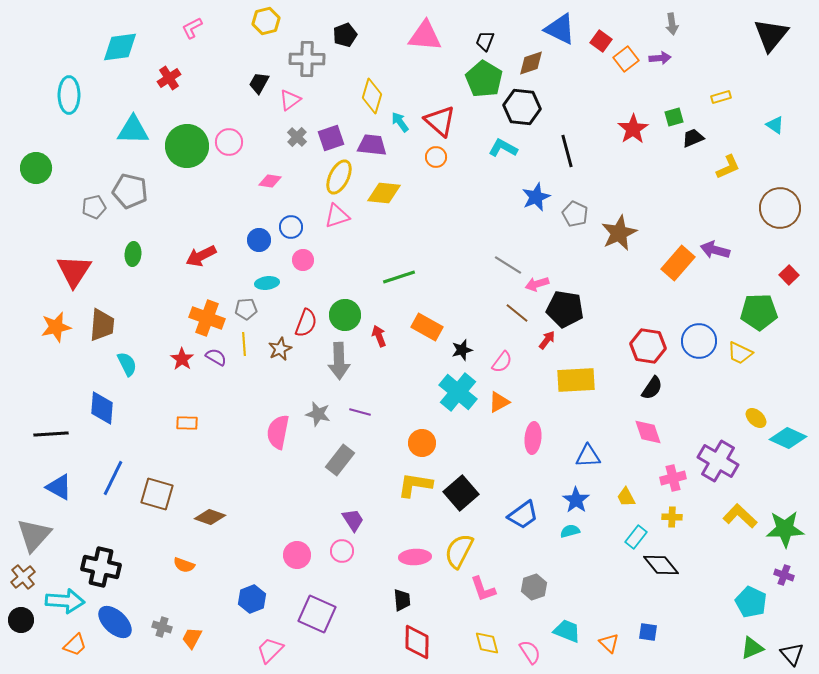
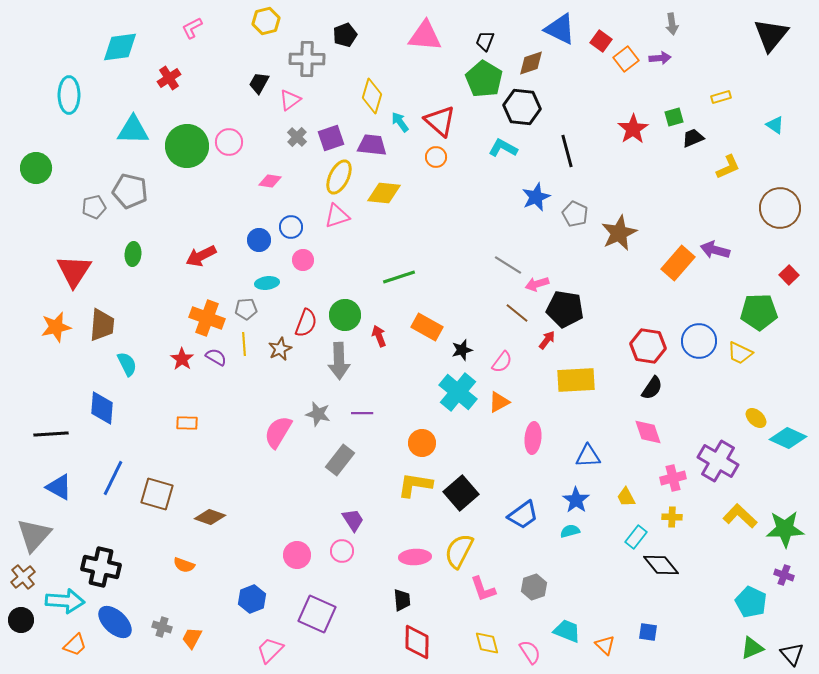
purple line at (360, 412): moved 2 px right, 1 px down; rotated 15 degrees counterclockwise
pink semicircle at (278, 432): rotated 20 degrees clockwise
orange triangle at (609, 643): moved 4 px left, 2 px down
